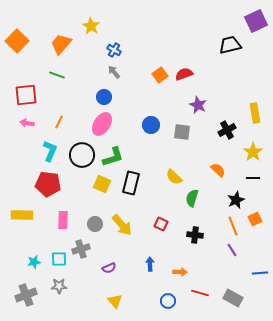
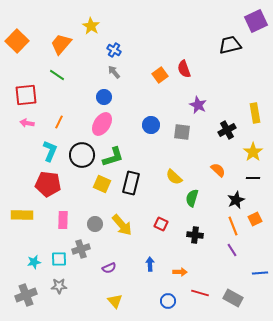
red semicircle at (184, 74): moved 5 px up; rotated 90 degrees counterclockwise
green line at (57, 75): rotated 14 degrees clockwise
